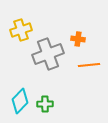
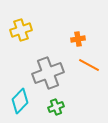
orange cross: rotated 16 degrees counterclockwise
gray cross: moved 19 px down
orange line: rotated 35 degrees clockwise
green cross: moved 11 px right, 3 px down; rotated 21 degrees counterclockwise
